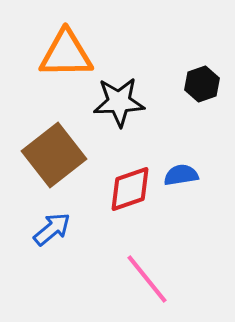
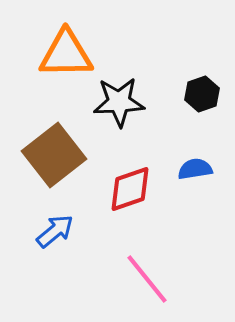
black hexagon: moved 10 px down
blue semicircle: moved 14 px right, 6 px up
blue arrow: moved 3 px right, 2 px down
